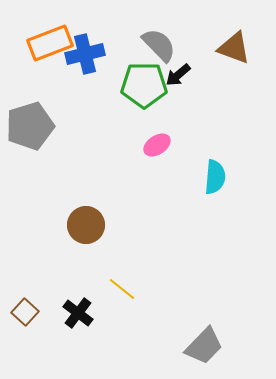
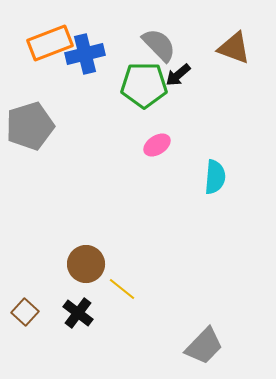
brown circle: moved 39 px down
